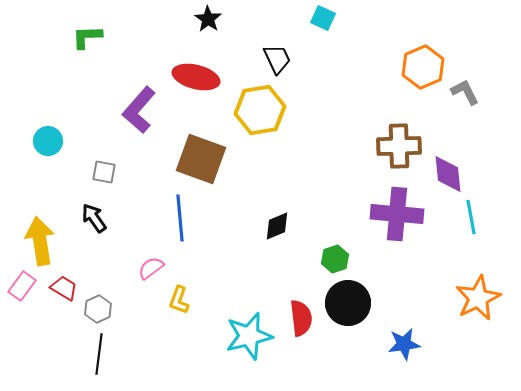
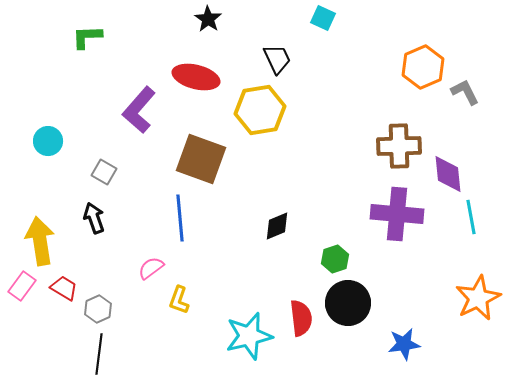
gray square: rotated 20 degrees clockwise
black arrow: rotated 16 degrees clockwise
